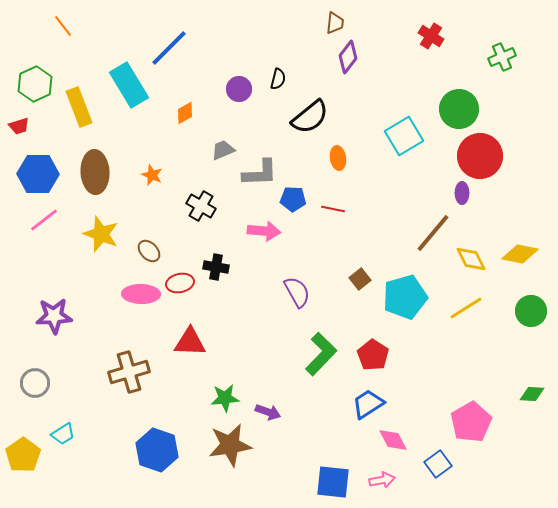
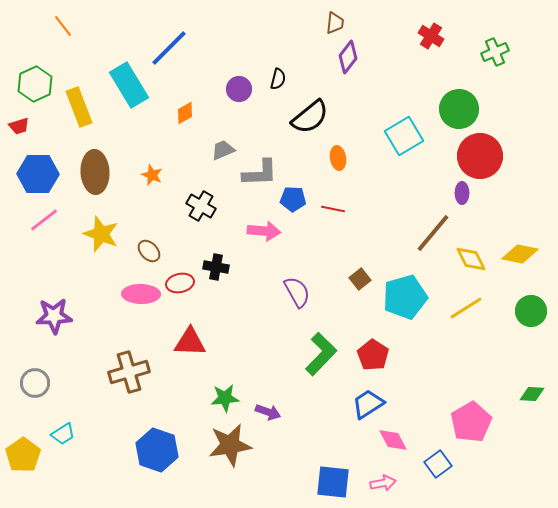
green cross at (502, 57): moved 7 px left, 5 px up
pink arrow at (382, 480): moved 1 px right, 3 px down
